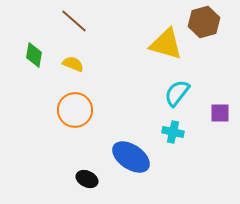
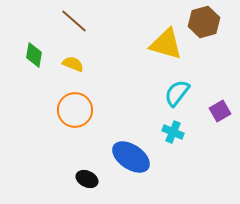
purple square: moved 2 px up; rotated 30 degrees counterclockwise
cyan cross: rotated 10 degrees clockwise
